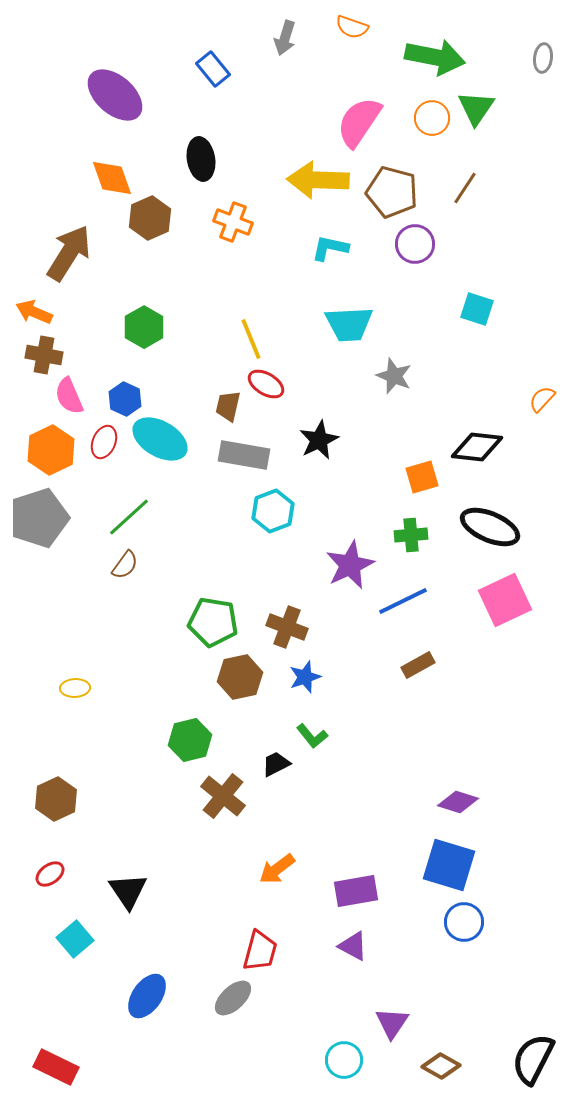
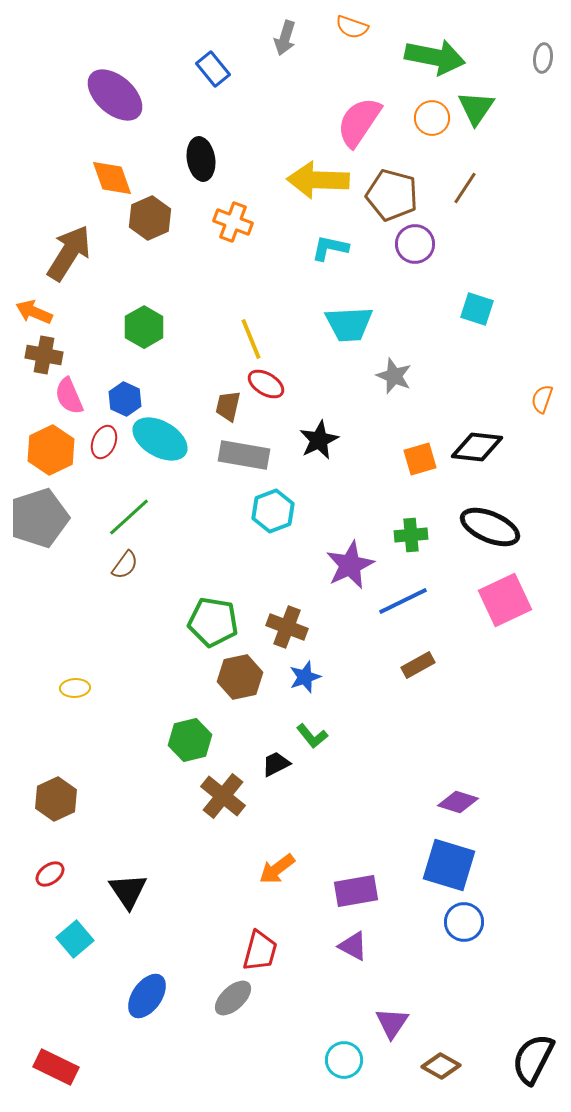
brown pentagon at (392, 192): moved 3 px down
orange semicircle at (542, 399): rotated 24 degrees counterclockwise
orange square at (422, 477): moved 2 px left, 18 px up
